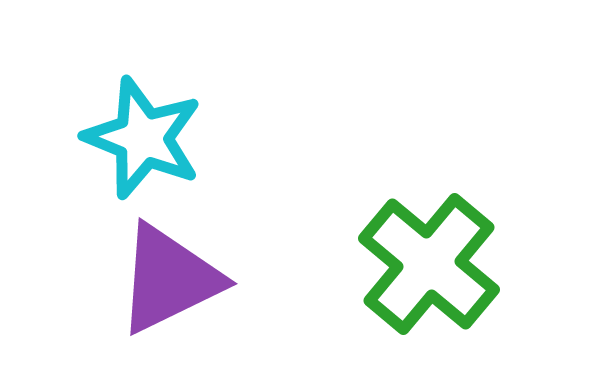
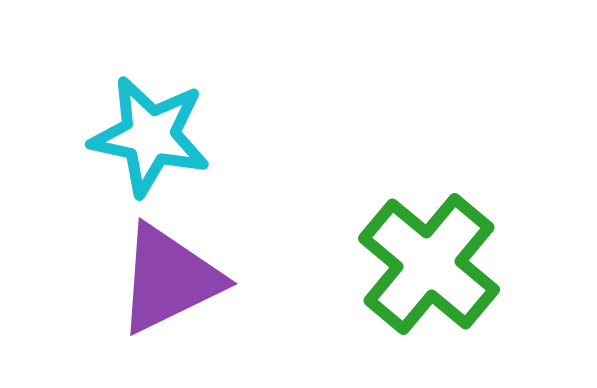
cyan star: moved 7 px right, 2 px up; rotated 10 degrees counterclockwise
